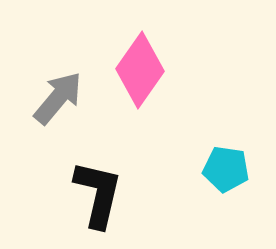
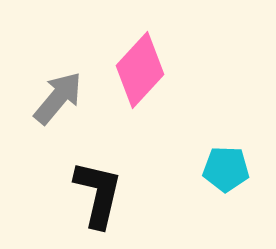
pink diamond: rotated 8 degrees clockwise
cyan pentagon: rotated 6 degrees counterclockwise
